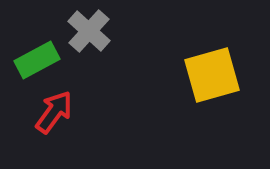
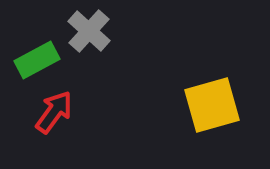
yellow square: moved 30 px down
